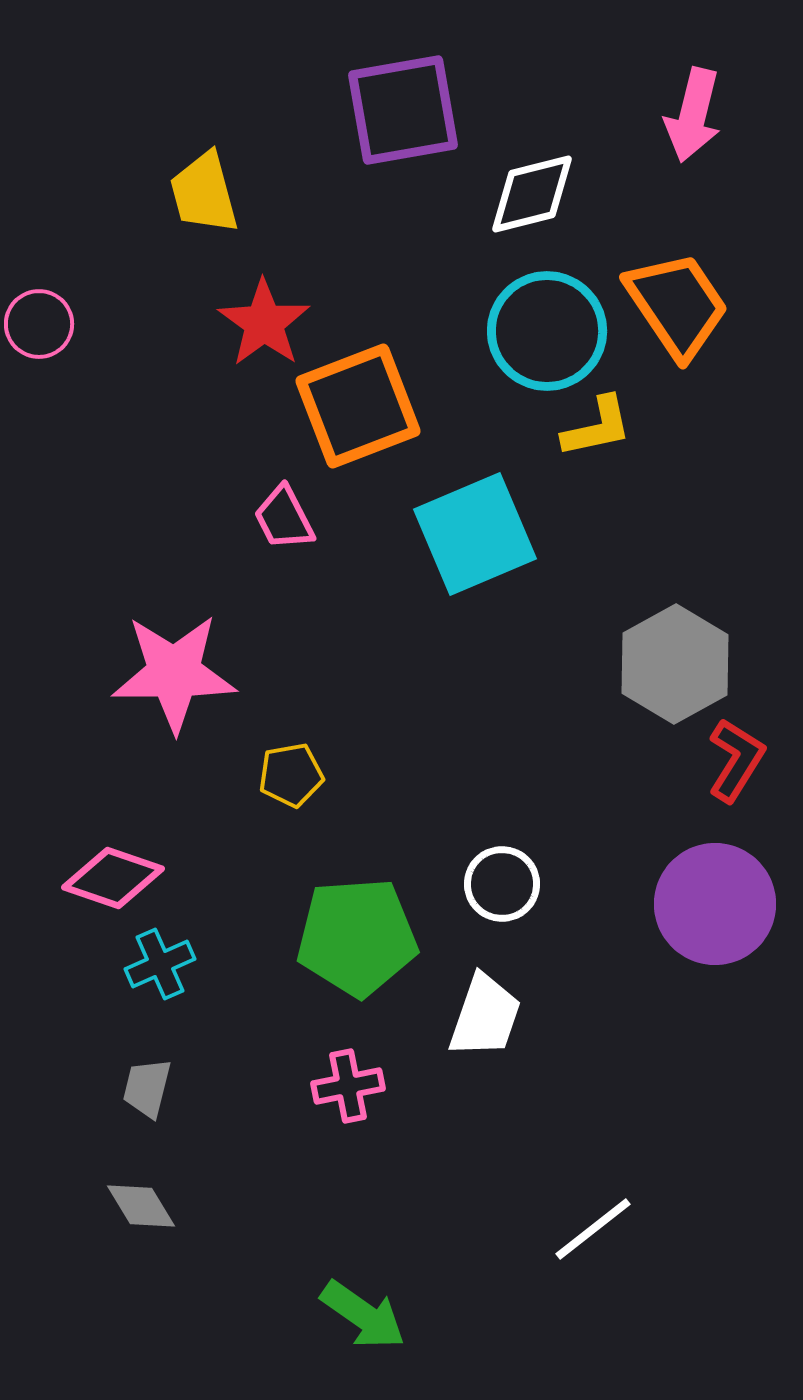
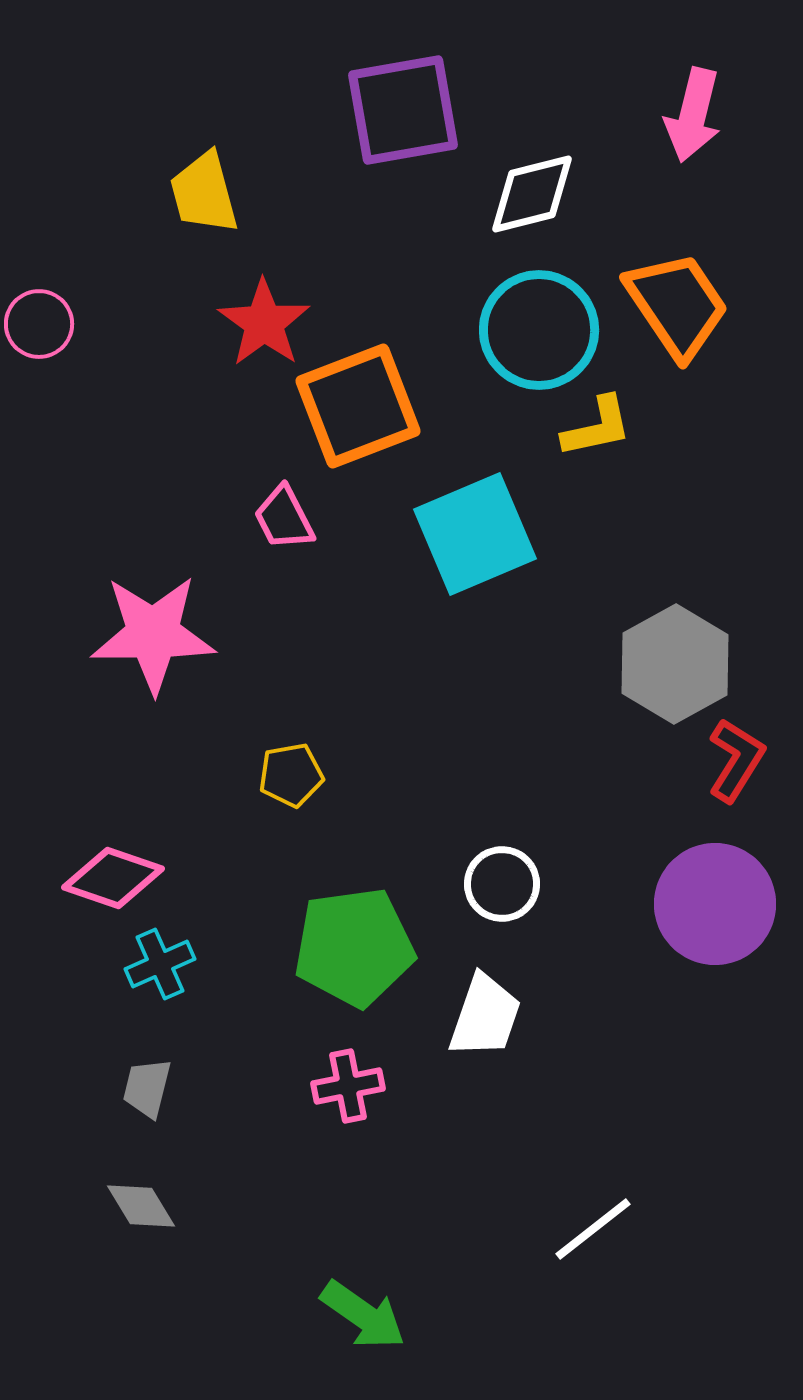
cyan circle: moved 8 px left, 1 px up
pink star: moved 21 px left, 39 px up
green pentagon: moved 3 px left, 10 px down; rotated 4 degrees counterclockwise
